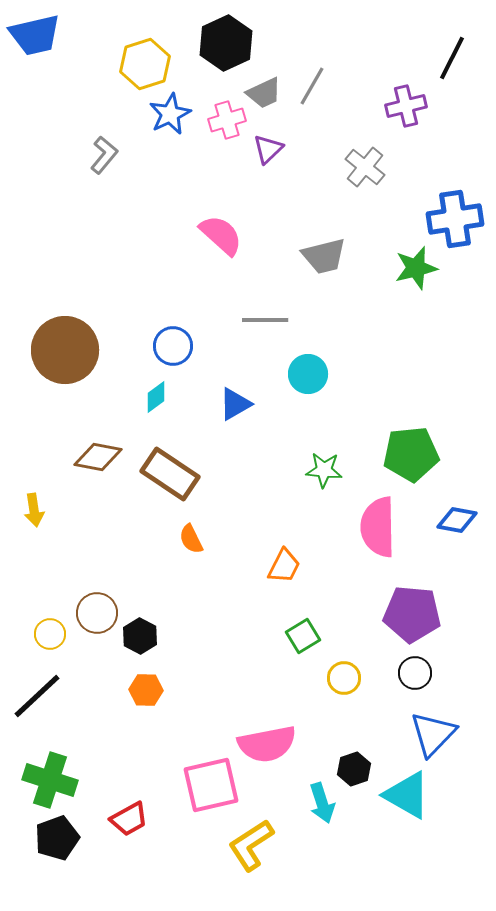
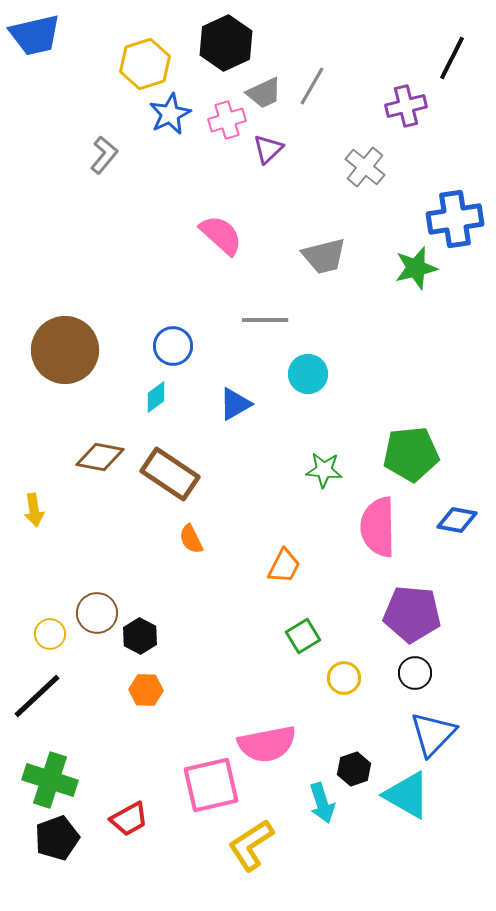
brown diamond at (98, 457): moved 2 px right
